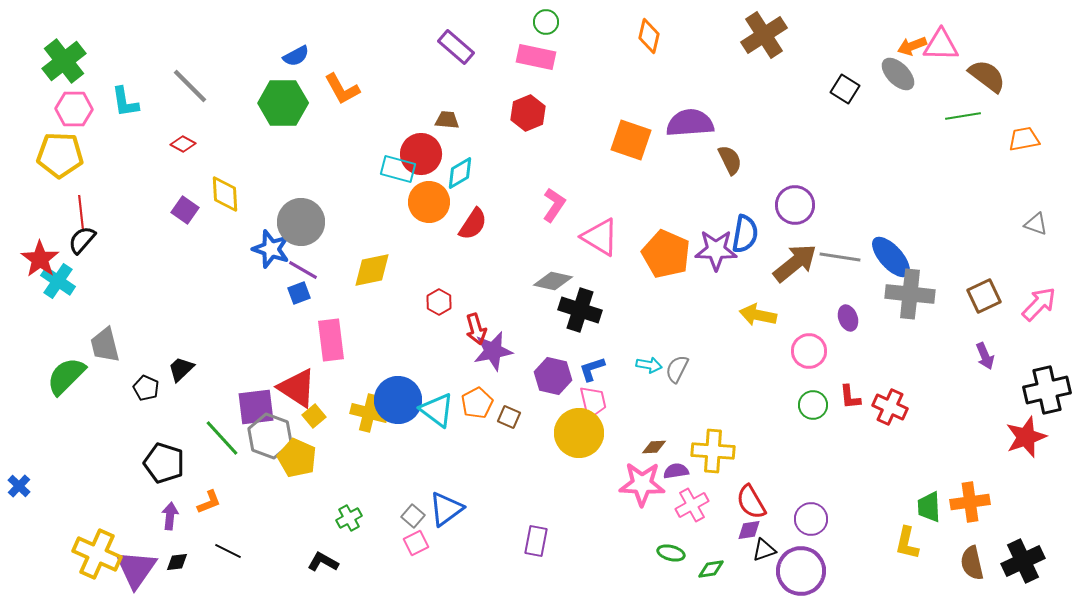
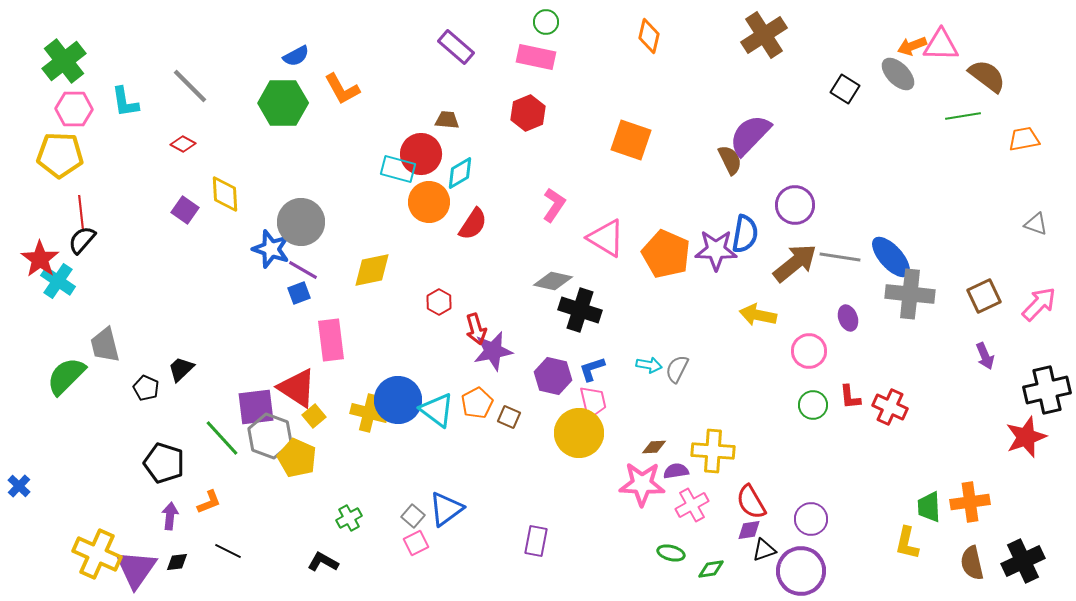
purple semicircle at (690, 123): moved 60 px right, 12 px down; rotated 42 degrees counterclockwise
pink triangle at (600, 237): moved 6 px right, 1 px down
